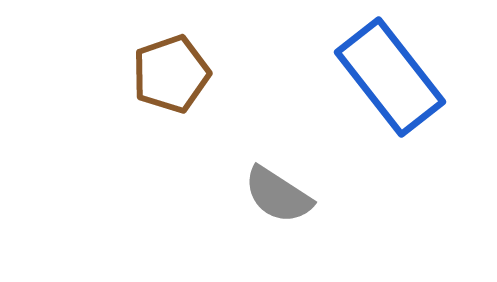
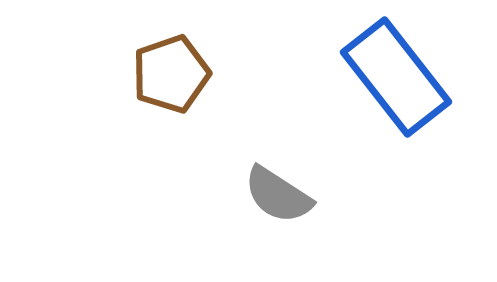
blue rectangle: moved 6 px right
